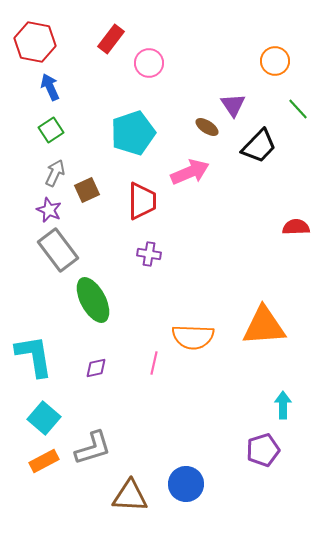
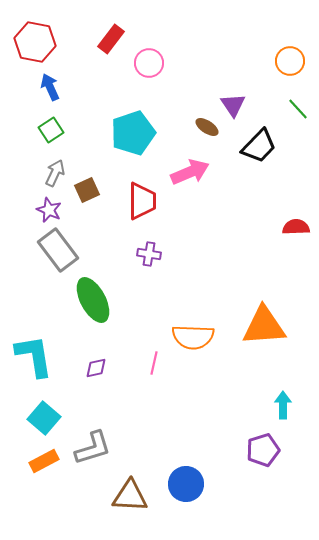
orange circle: moved 15 px right
